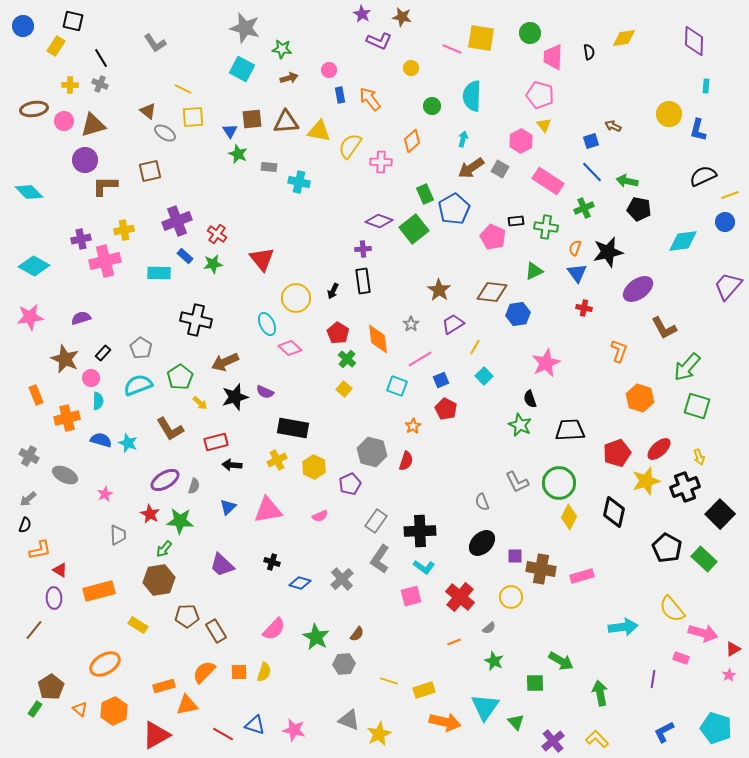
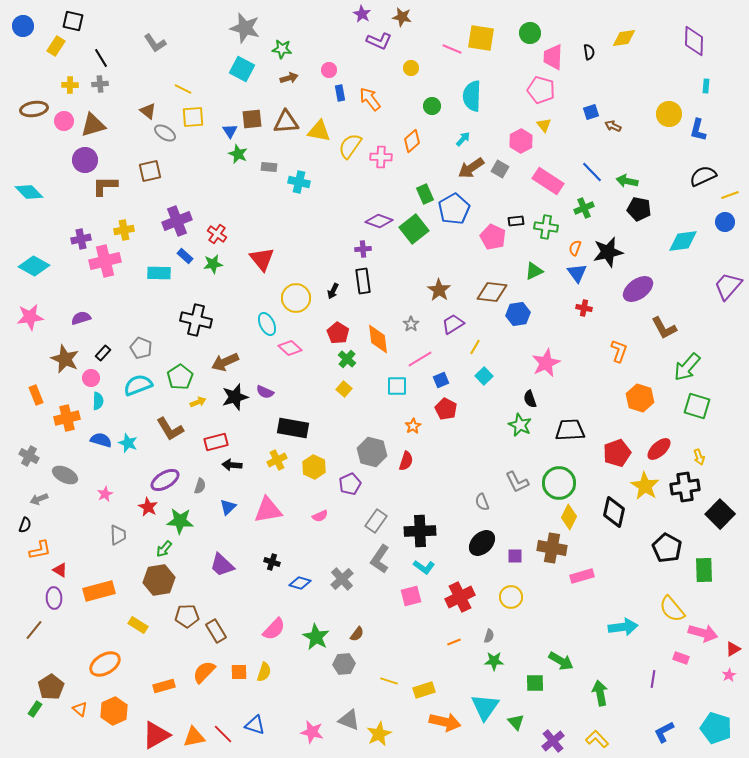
gray cross at (100, 84): rotated 28 degrees counterclockwise
blue rectangle at (340, 95): moved 2 px up
pink pentagon at (540, 95): moved 1 px right, 5 px up
cyan arrow at (463, 139): rotated 28 degrees clockwise
blue square at (591, 141): moved 29 px up
pink cross at (381, 162): moved 5 px up
gray pentagon at (141, 348): rotated 10 degrees counterclockwise
cyan square at (397, 386): rotated 20 degrees counterclockwise
yellow arrow at (200, 403): moved 2 px left, 1 px up; rotated 63 degrees counterclockwise
yellow star at (646, 481): moved 1 px left, 5 px down; rotated 24 degrees counterclockwise
gray semicircle at (194, 486): moved 6 px right
black cross at (685, 487): rotated 12 degrees clockwise
gray arrow at (28, 499): moved 11 px right; rotated 18 degrees clockwise
red star at (150, 514): moved 2 px left, 7 px up
green rectangle at (704, 559): moved 11 px down; rotated 45 degrees clockwise
brown cross at (541, 569): moved 11 px right, 21 px up
red cross at (460, 597): rotated 24 degrees clockwise
gray semicircle at (489, 628): moved 8 px down; rotated 32 degrees counterclockwise
green star at (494, 661): rotated 24 degrees counterclockwise
orange triangle at (187, 705): moved 7 px right, 32 px down
pink star at (294, 730): moved 18 px right, 2 px down
red line at (223, 734): rotated 15 degrees clockwise
